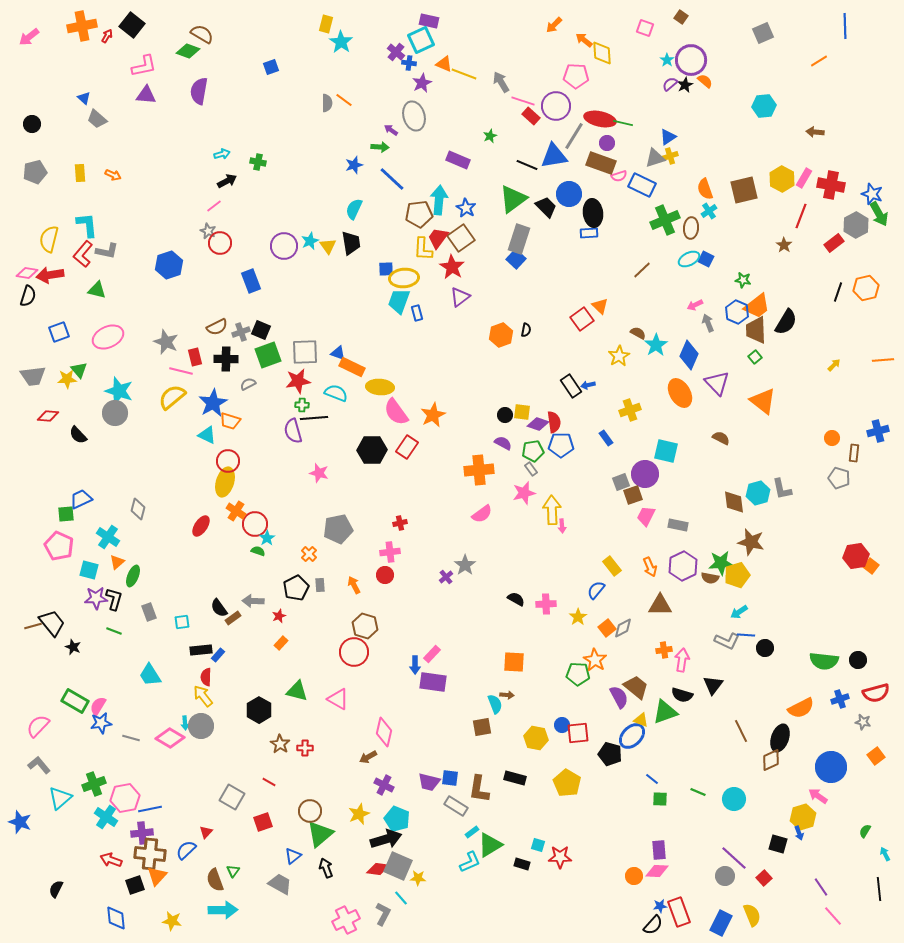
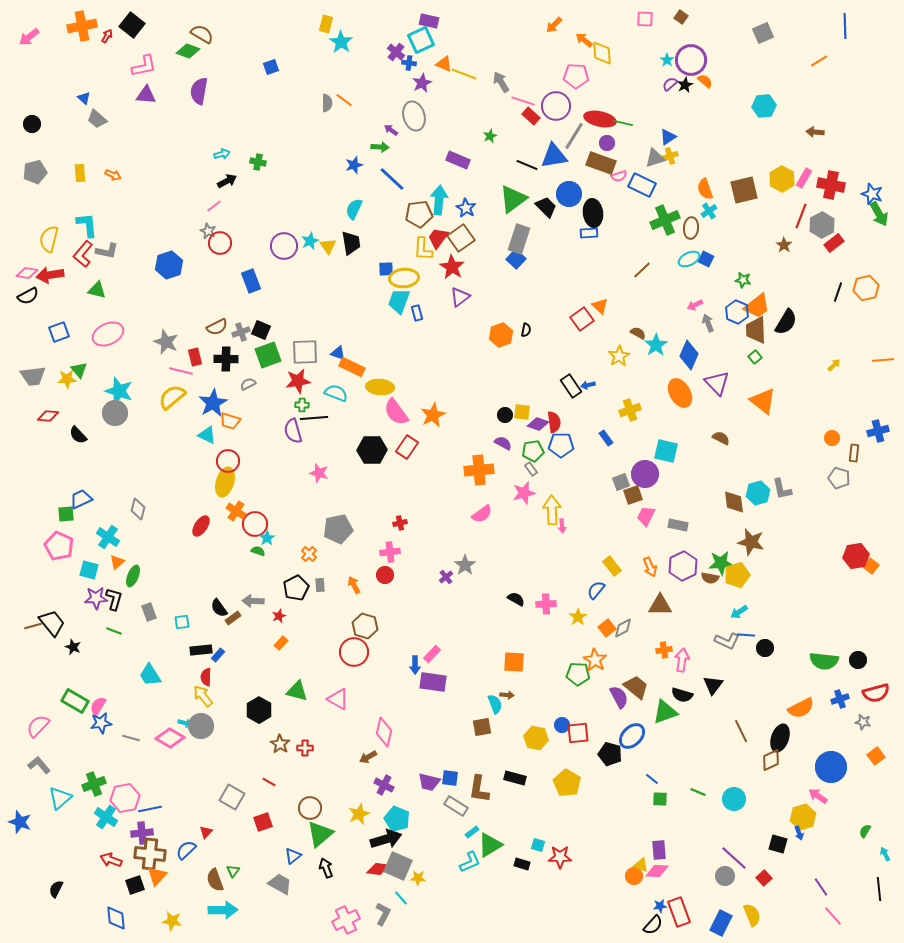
pink square at (645, 28): moved 9 px up; rotated 18 degrees counterclockwise
gray hexagon at (856, 225): moved 34 px left
black semicircle at (28, 296): rotated 45 degrees clockwise
pink ellipse at (108, 337): moved 3 px up
yellow triangle at (641, 720): moved 145 px down
cyan arrow at (185, 723): rotated 72 degrees counterclockwise
brown circle at (310, 811): moved 3 px up
